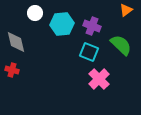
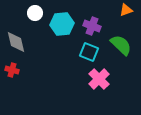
orange triangle: rotated 16 degrees clockwise
